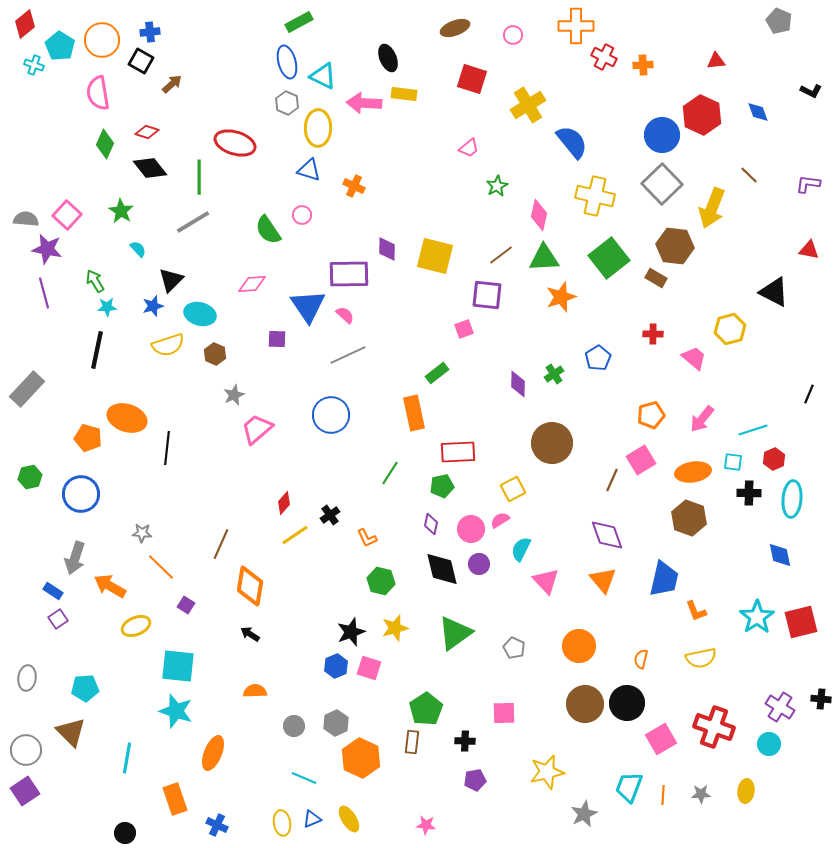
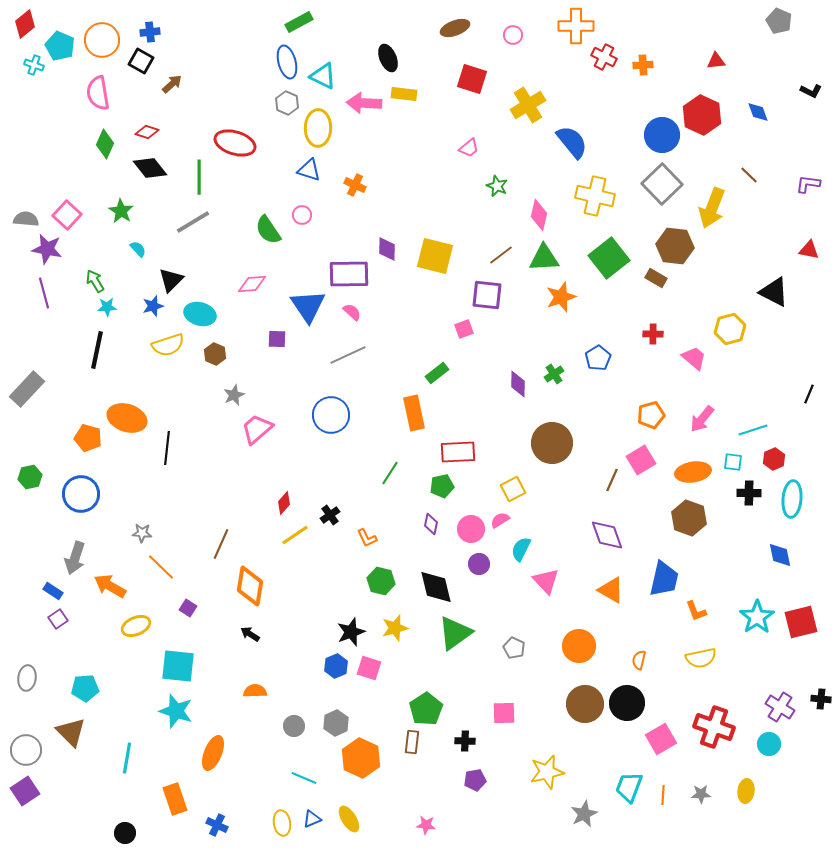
cyan pentagon at (60, 46): rotated 8 degrees counterclockwise
orange cross at (354, 186): moved 1 px right, 1 px up
green star at (497, 186): rotated 20 degrees counterclockwise
pink semicircle at (345, 315): moved 7 px right, 3 px up
black diamond at (442, 569): moved 6 px left, 18 px down
orange triangle at (603, 580): moved 8 px right, 10 px down; rotated 20 degrees counterclockwise
purple square at (186, 605): moved 2 px right, 3 px down
orange semicircle at (641, 659): moved 2 px left, 1 px down
